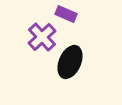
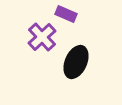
black ellipse: moved 6 px right
